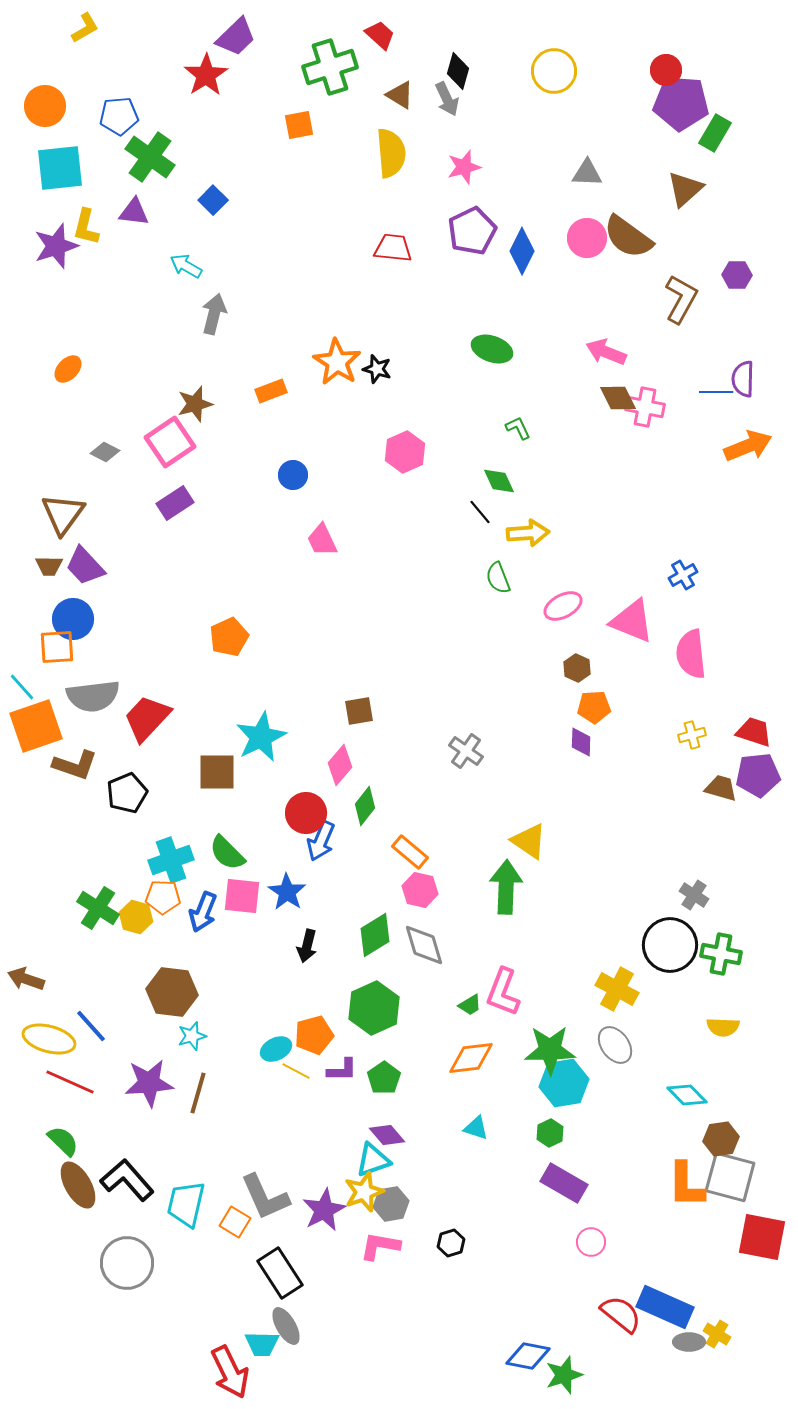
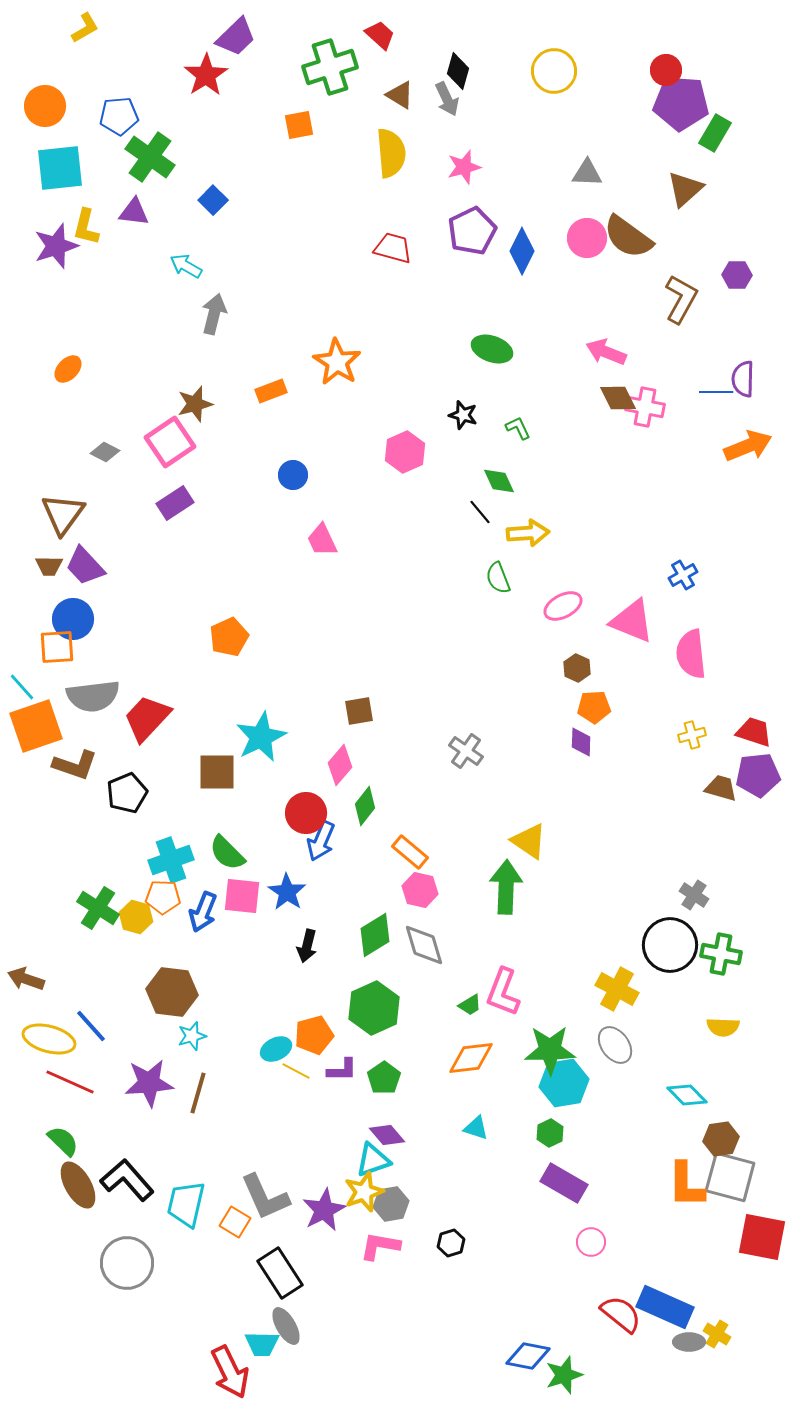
red trapezoid at (393, 248): rotated 9 degrees clockwise
black star at (377, 369): moved 86 px right, 46 px down
